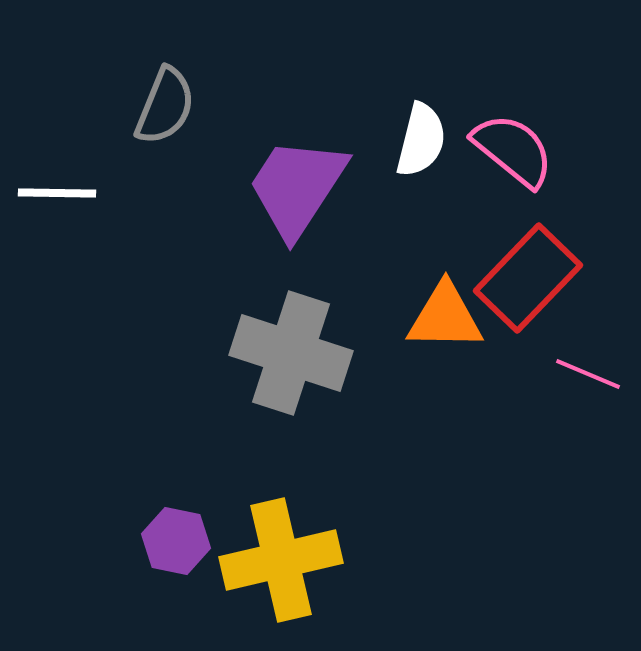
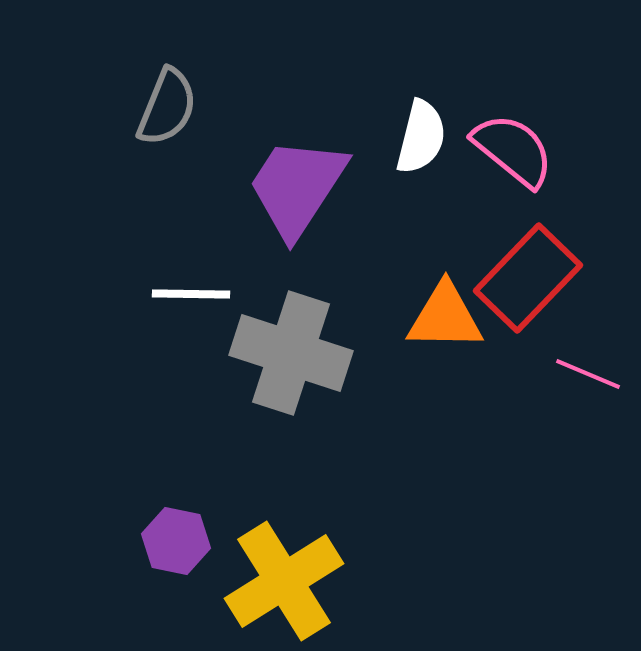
gray semicircle: moved 2 px right, 1 px down
white semicircle: moved 3 px up
white line: moved 134 px right, 101 px down
yellow cross: moved 3 px right, 21 px down; rotated 19 degrees counterclockwise
